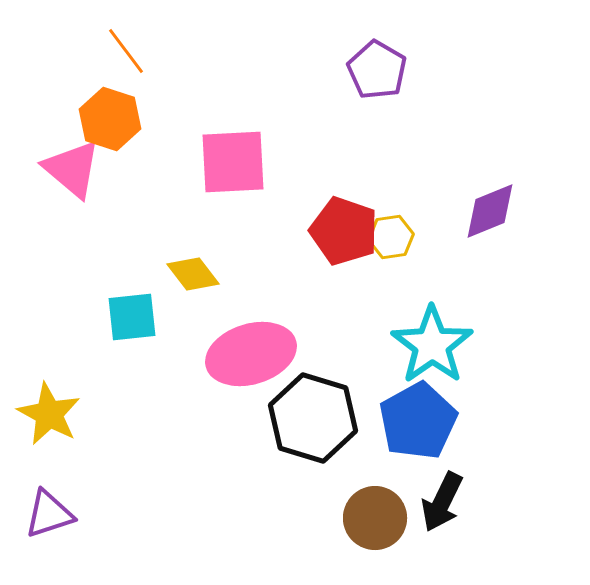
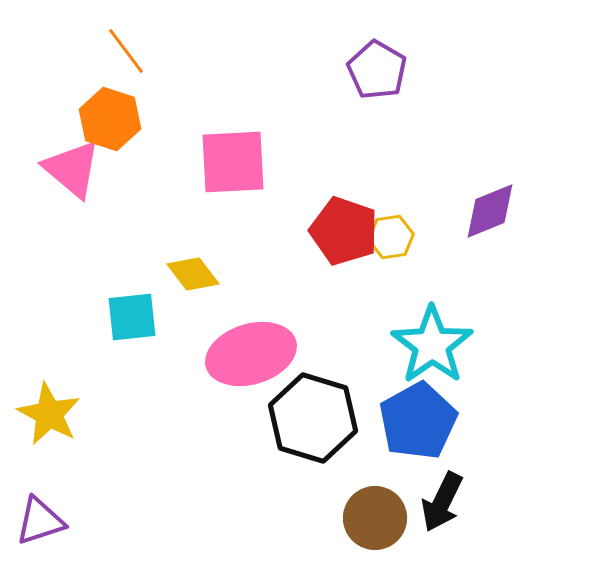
purple triangle: moved 9 px left, 7 px down
